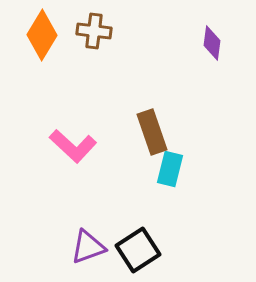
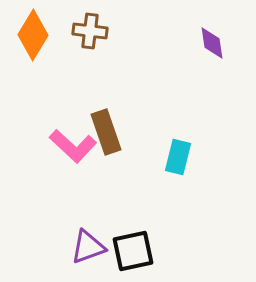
brown cross: moved 4 px left
orange diamond: moved 9 px left
purple diamond: rotated 16 degrees counterclockwise
brown rectangle: moved 46 px left
cyan rectangle: moved 8 px right, 12 px up
black square: moved 5 px left, 1 px down; rotated 21 degrees clockwise
